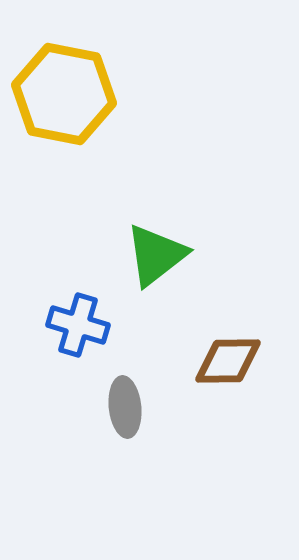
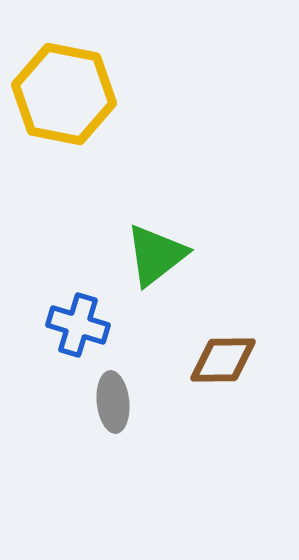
brown diamond: moved 5 px left, 1 px up
gray ellipse: moved 12 px left, 5 px up
